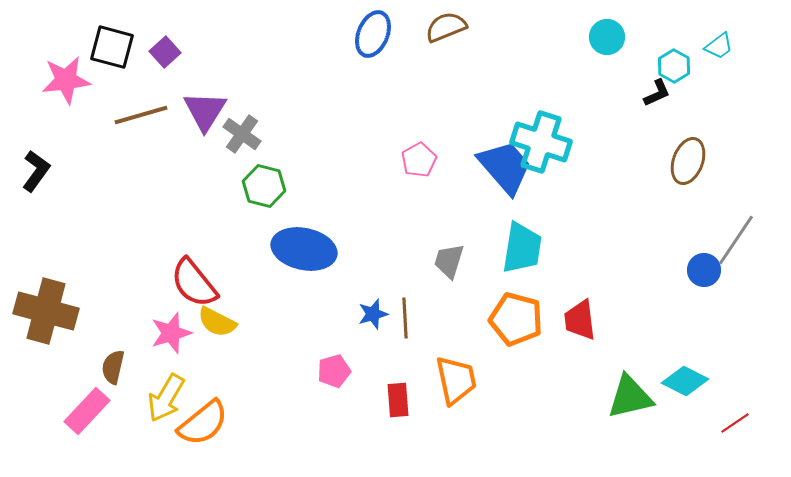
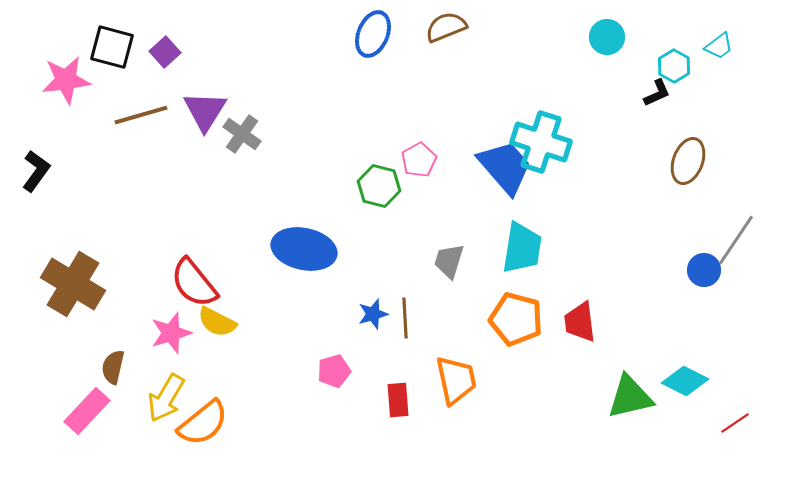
green hexagon at (264, 186): moved 115 px right
brown cross at (46, 311): moved 27 px right, 27 px up; rotated 16 degrees clockwise
red trapezoid at (580, 320): moved 2 px down
